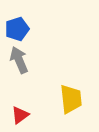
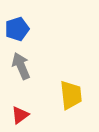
gray arrow: moved 2 px right, 6 px down
yellow trapezoid: moved 4 px up
